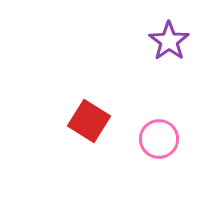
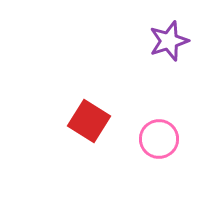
purple star: rotated 18 degrees clockwise
